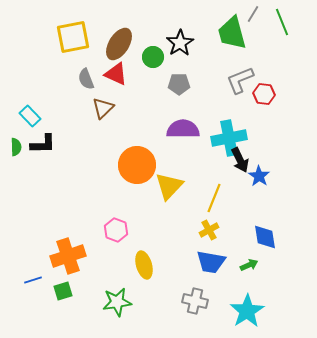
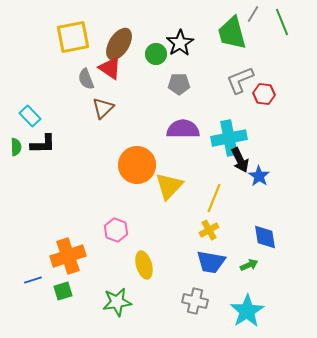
green circle: moved 3 px right, 3 px up
red triangle: moved 6 px left, 6 px up; rotated 10 degrees clockwise
